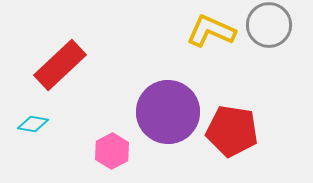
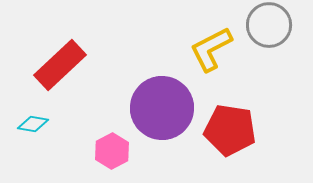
yellow L-shape: moved 18 px down; rotated 51 degrees counterclockwise
purple circle: moved 6 px left, 4 px up
red pentagon: moved 2 px left, 1 px up
